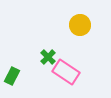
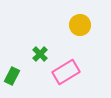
green cross: moved 8 px left, 3 px up
pink rectangle: rotated 64 degrees counterclockwise
